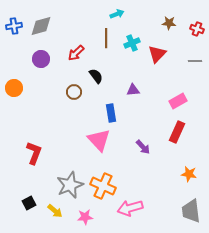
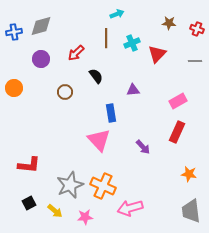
blue cross: moved 6 px down
brown circle: moved 9 px left
red L-shape: moved 5 px left, 12 px down; rotated 75 degrees clockwise
